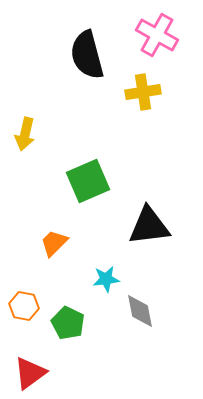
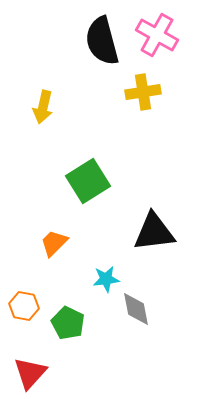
black semicircle: moved 15 px right, 14 px up
yellow arrow: moved 18 px right, 27 px up
green square: rotated 9 degrees counterclockwise
black triangle: moved 5 px right, 6 px down
gray diamond: moved 4 px left, 2 px up
red triangle: rotated 12 degrees counterclockwise
